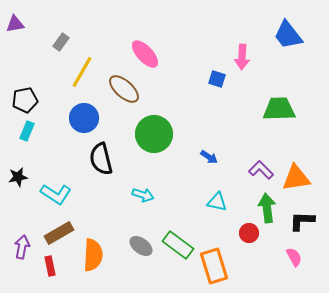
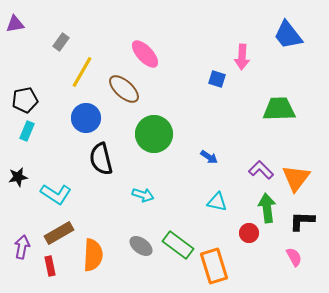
blue circle: moved 2 px right
orange triangle: rotated 44 degrees counterclockwise
